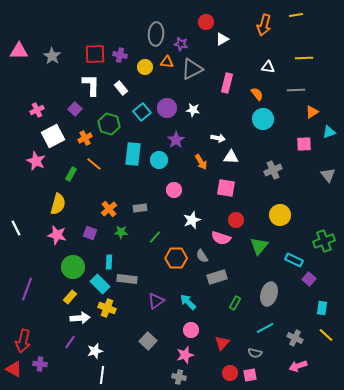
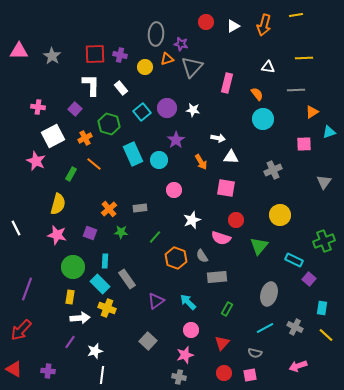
white triangle at (222, 39): moved 11 px right, 13 px up
orange triangle at (167, 62): moved 3 px up; rotated 24 degrees counterclockwise
gray triangle at (192, 69): moved 2 px up; rotated 20 degrees counterclockwise
pink cross at (37, 110): moved 1 px right, 3 px up; rotated 32 degrees clockwise
cyan rectangle at (133, 154): rotated 30 degrees counterclockwise
gray triangle at (328, 175): moved 4 px left, 7 px down; rotated 14 degrees clockwise
orange hexagon at (176, 258): rotated 20 degrees clockwise
cyan rectangle at (109, 262): moved 4 px left, 1 px up
gray rectangle at (217, 277): rotated 12 degrees clockwise
gray rectangle at (127, 279): rotated 48 degrees clockwise
yellow rectangle at (70, 297): rotated 32 degrees counterclockwise
green rectangle at (235, 303): moved 8 px left, 6 px down
gray cross at (295, 338): moved 11 px up
red arrow at (23, 341): moved 2 px left, 11 px up; rotated 30 degrees clockwise
purple cross at (40, 364): moved 8 px right, 7 px down
red circle at (230, 373): moved 6 px left
